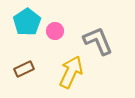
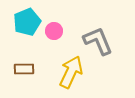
cyan pentagon: rotated 12 degrees clockwise
pink circle: moved 1 px left
brown rectangle: rotated 24 degrees clockwise
